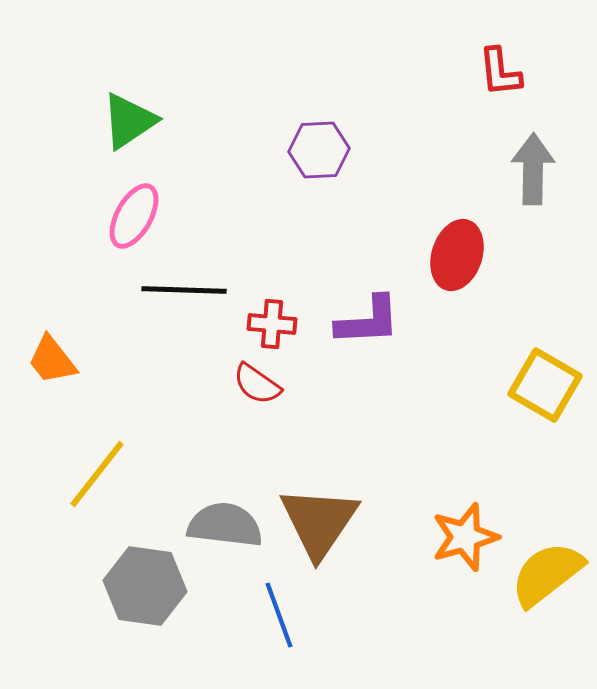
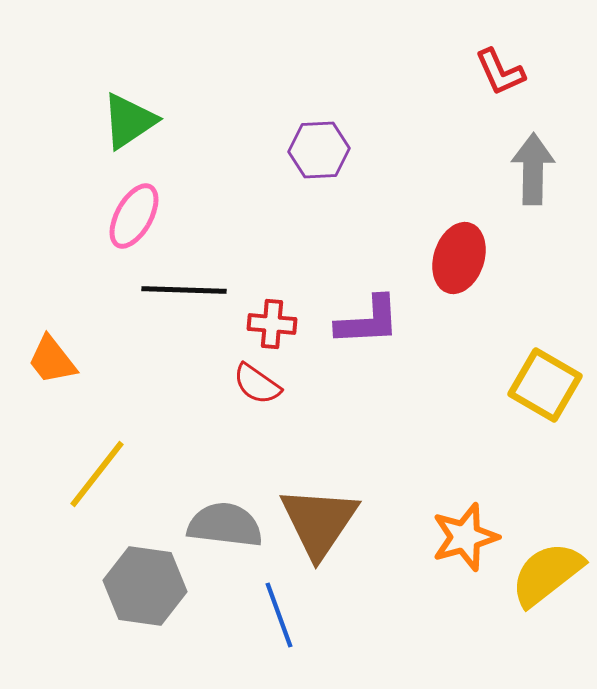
red L-shape: rotated 18 degrees counterclockwise
red ellipse: moved 2 px right, 3 px down
